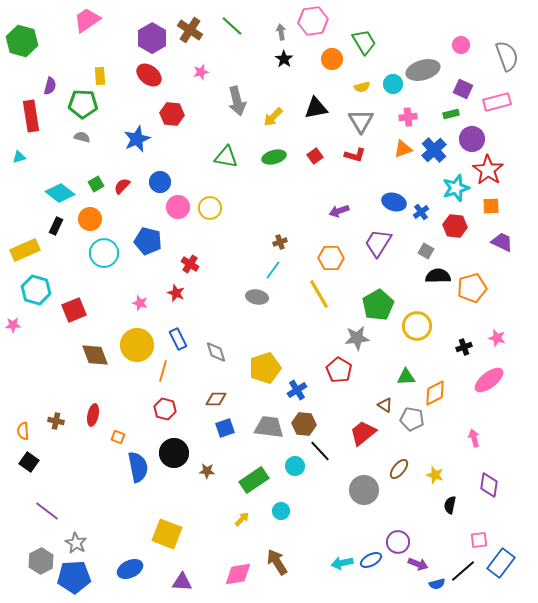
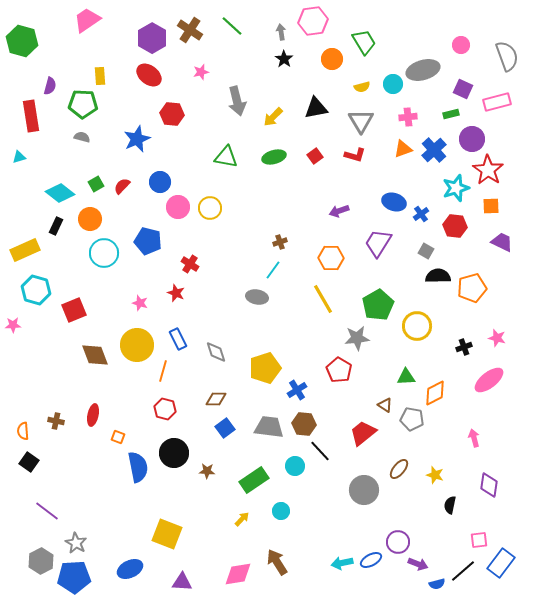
blue cross at (421, 212): moved 2 px down
yellow line at (319, 294): moved 4 px right, 5 px down
blue square at (225, 428): rotated 18 degrees counterclockwise
